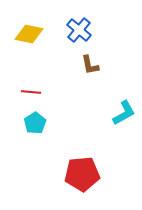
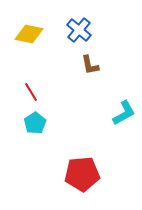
red line: rotated 54 degrees clockwise
